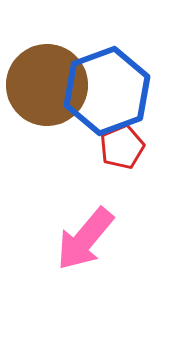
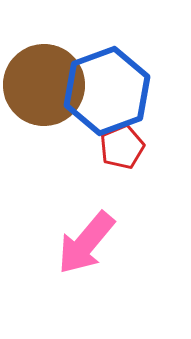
brown circle: moved 3 px left
pink arrow: moved 1 px right, 4 px down
